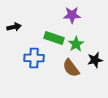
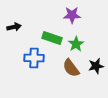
green rectangle: moved 2 px left
black star: moved 1 px right, 6 px down
